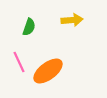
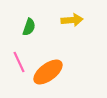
orange ellipse: moved 1 px down
